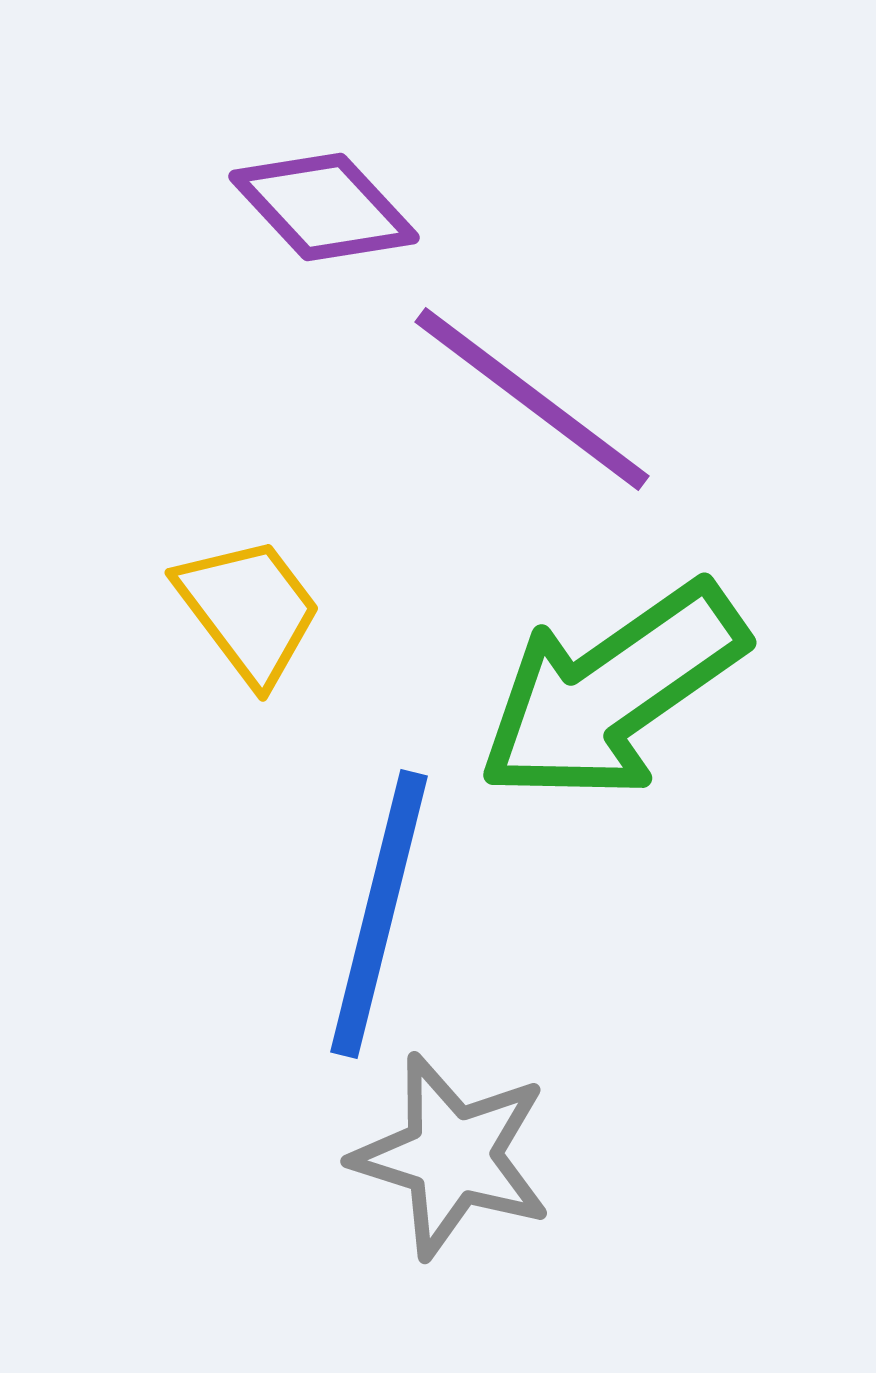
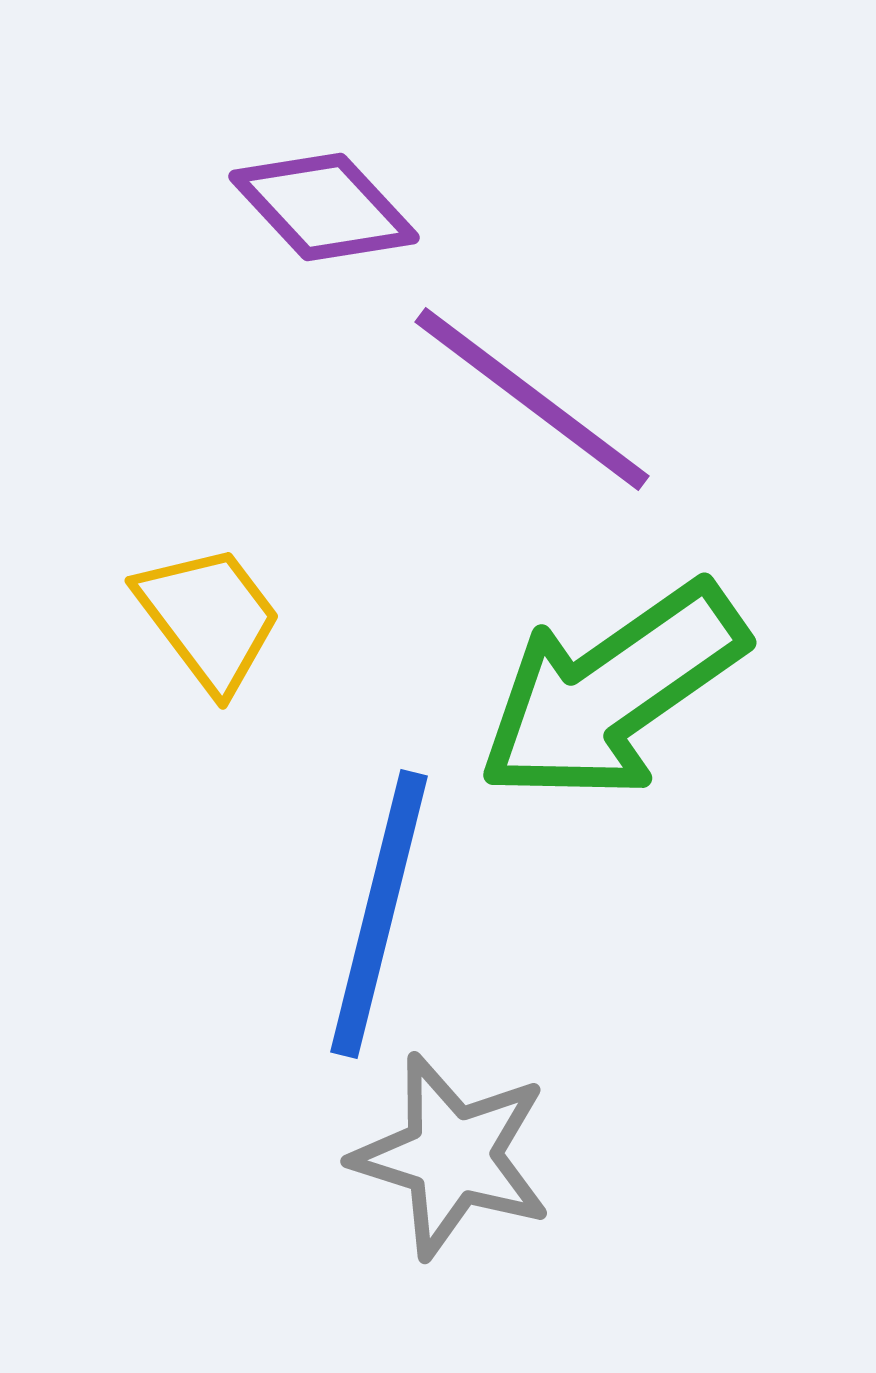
yellow trapezoid: moved 40 px left, 8 px down
